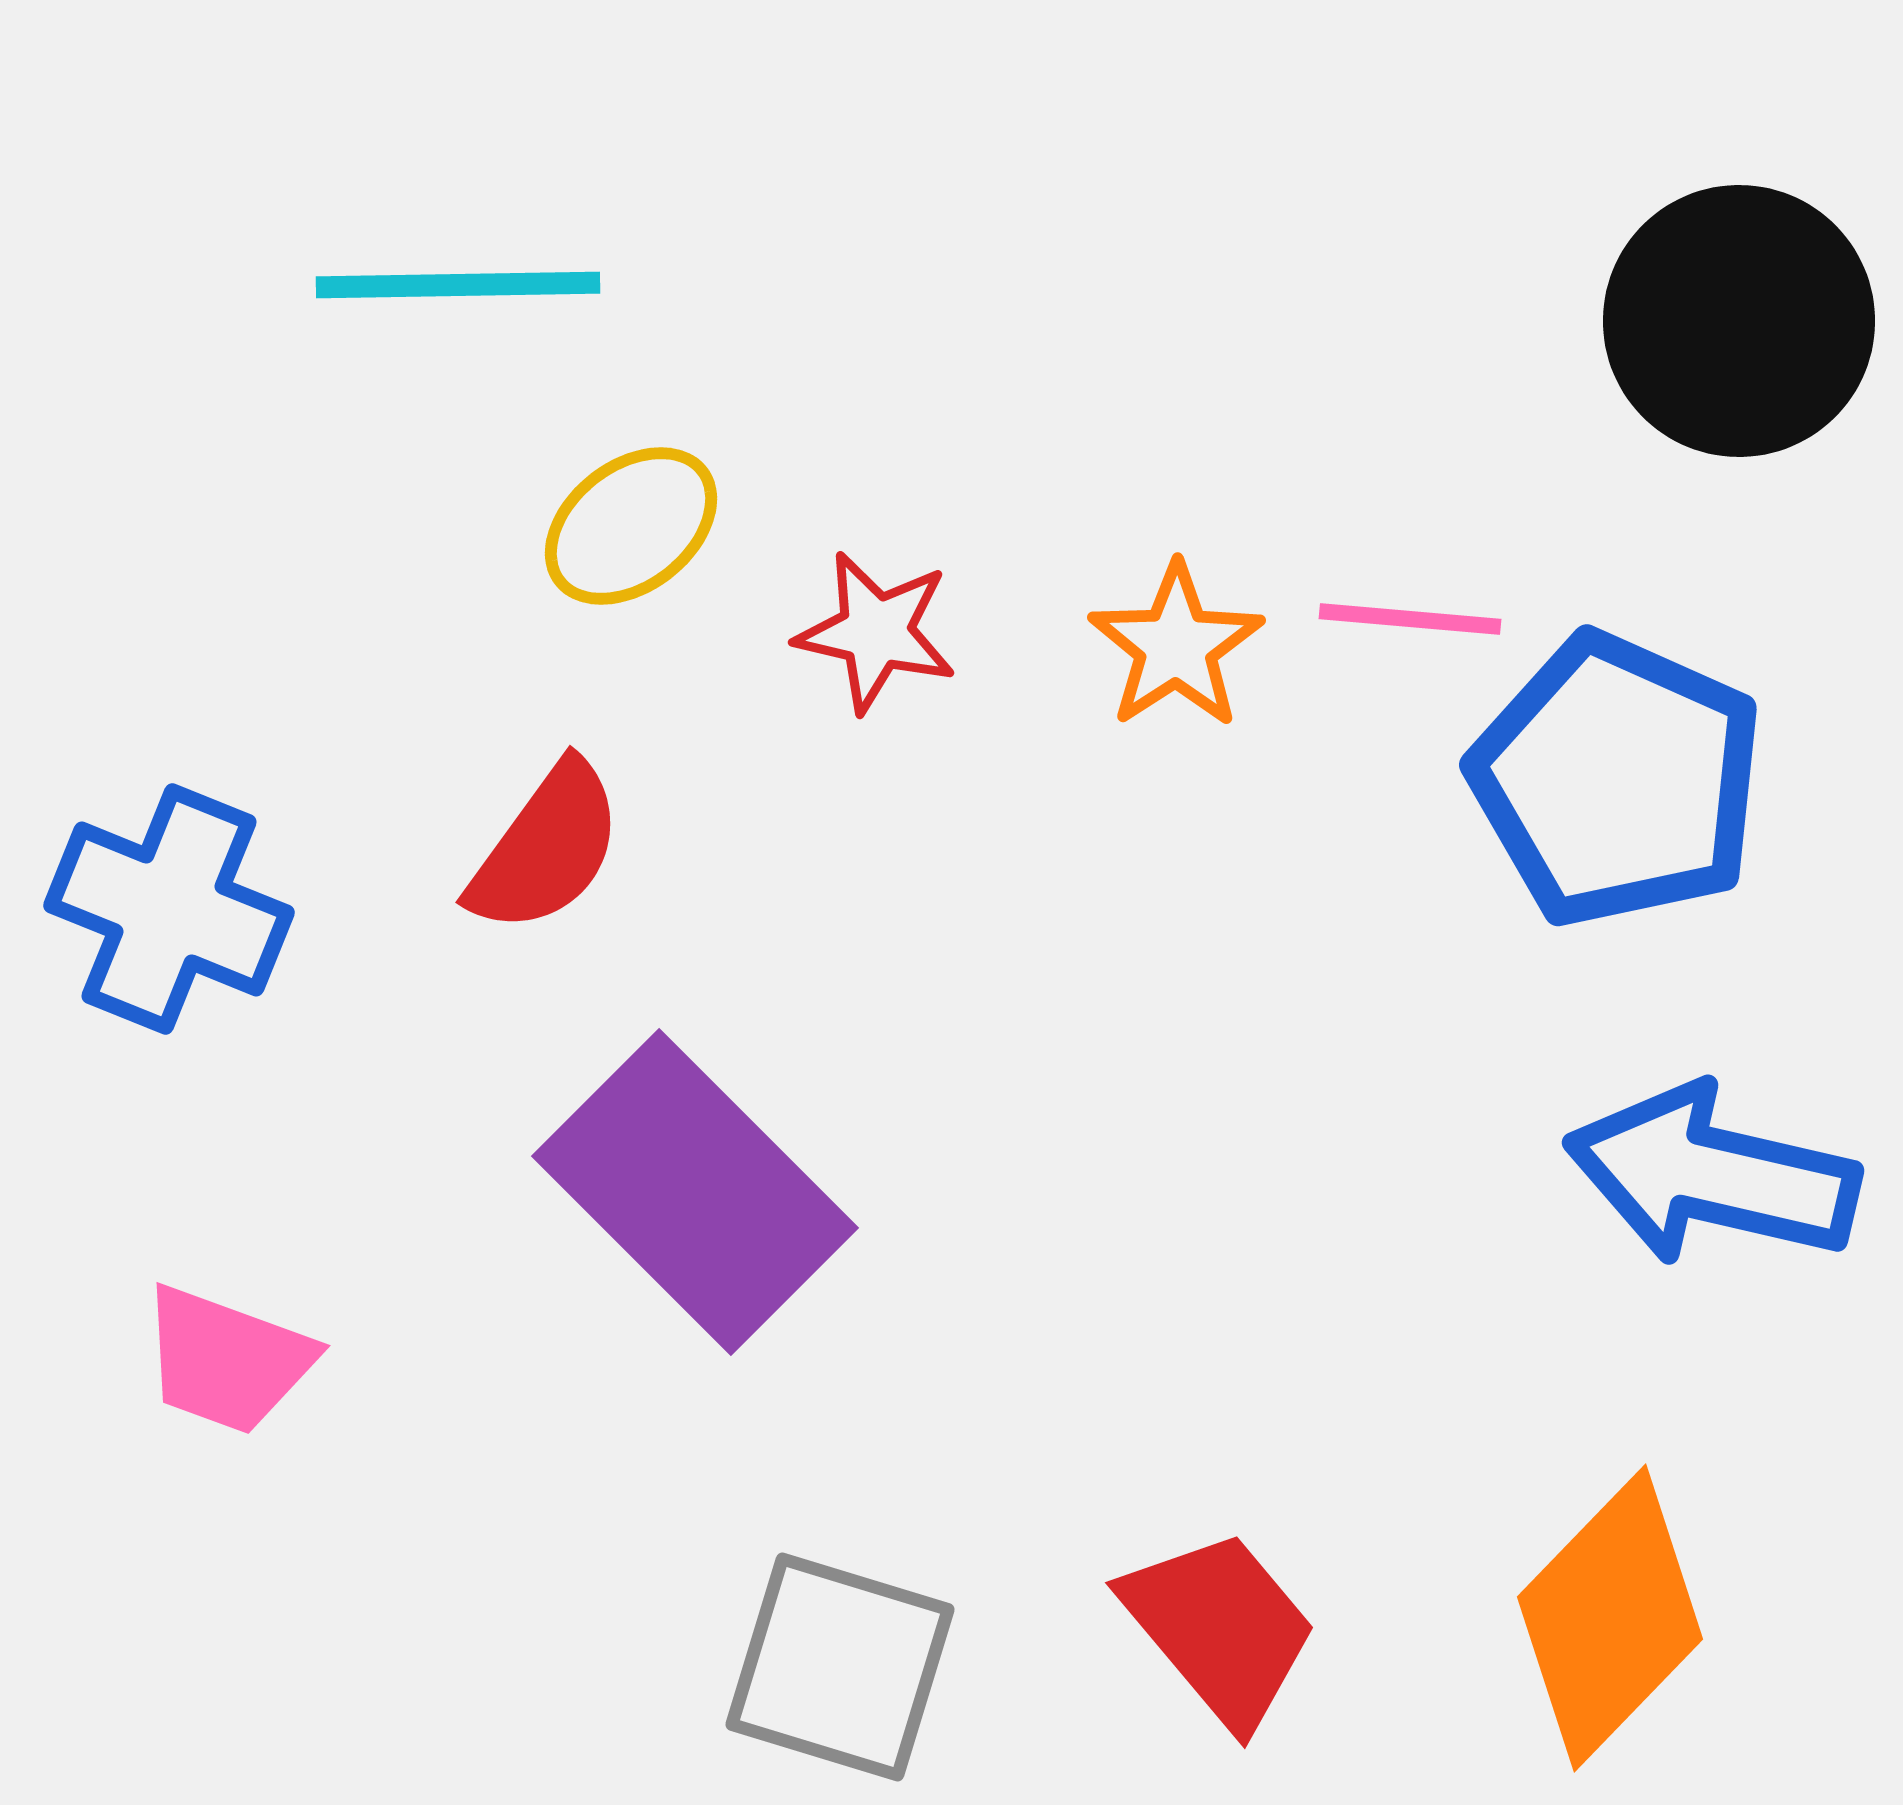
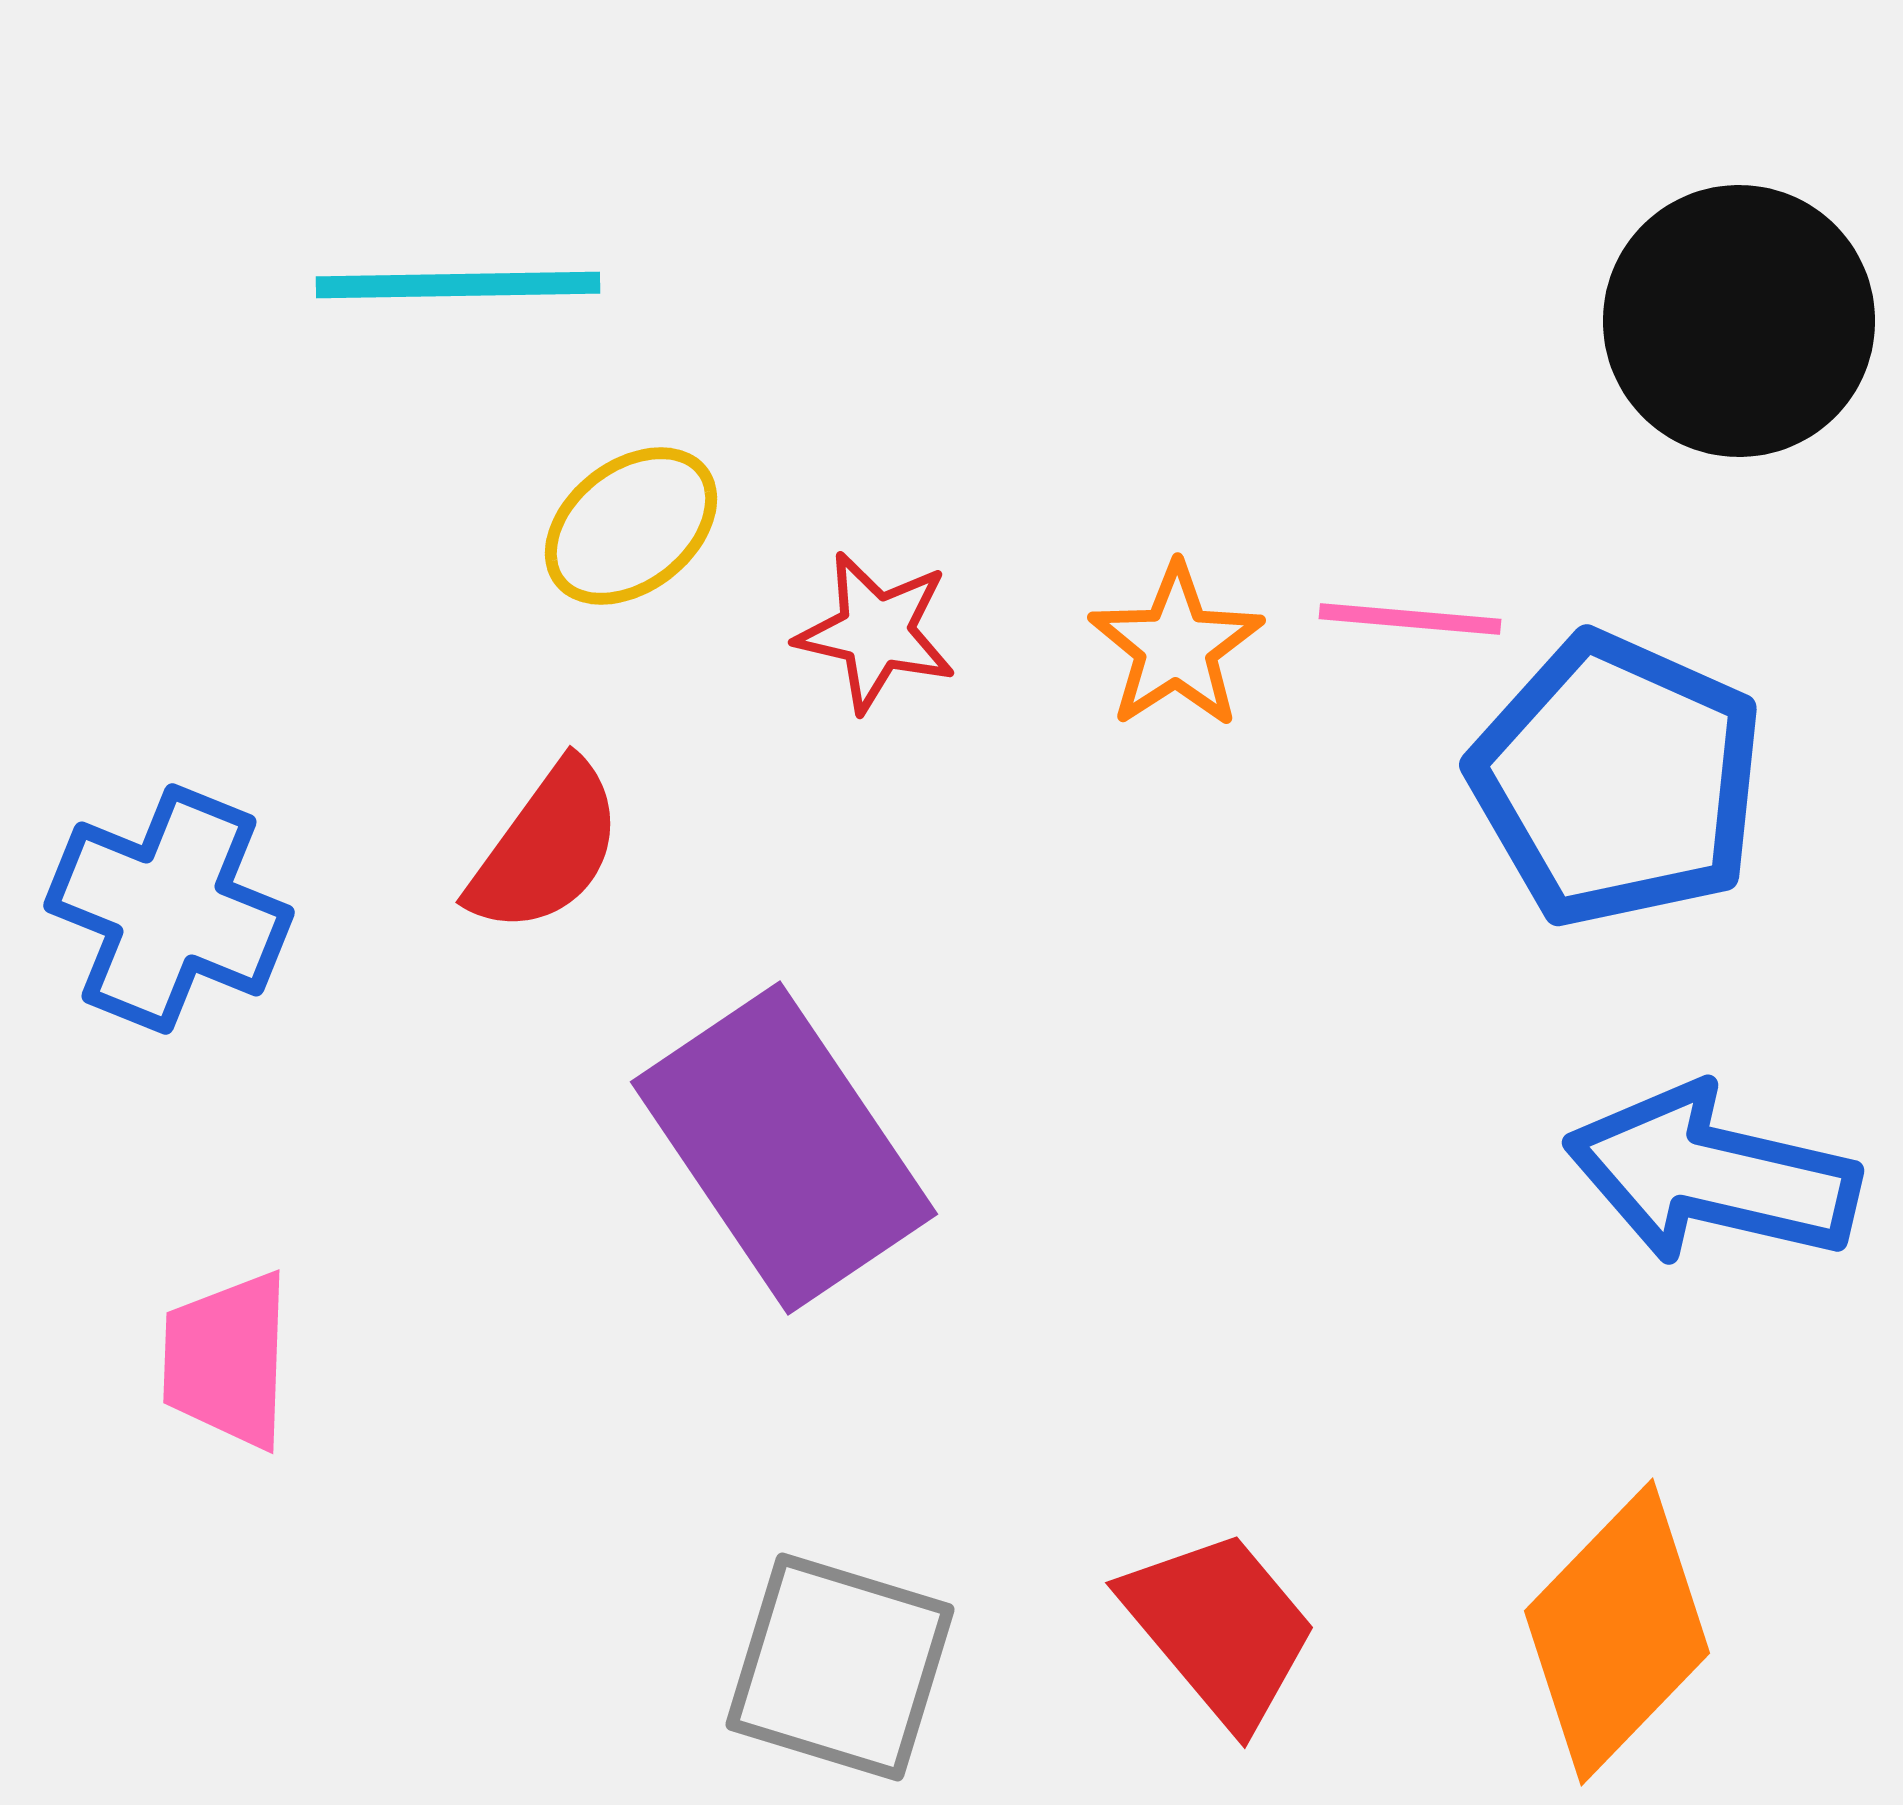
purple rectangle: moved 89 px right, 44 px up; rotated 11 degrees clockwise
pink trapezoid: rotated 72 degrees clockwise
orange diamond: moved 7 px right, 14 px down
